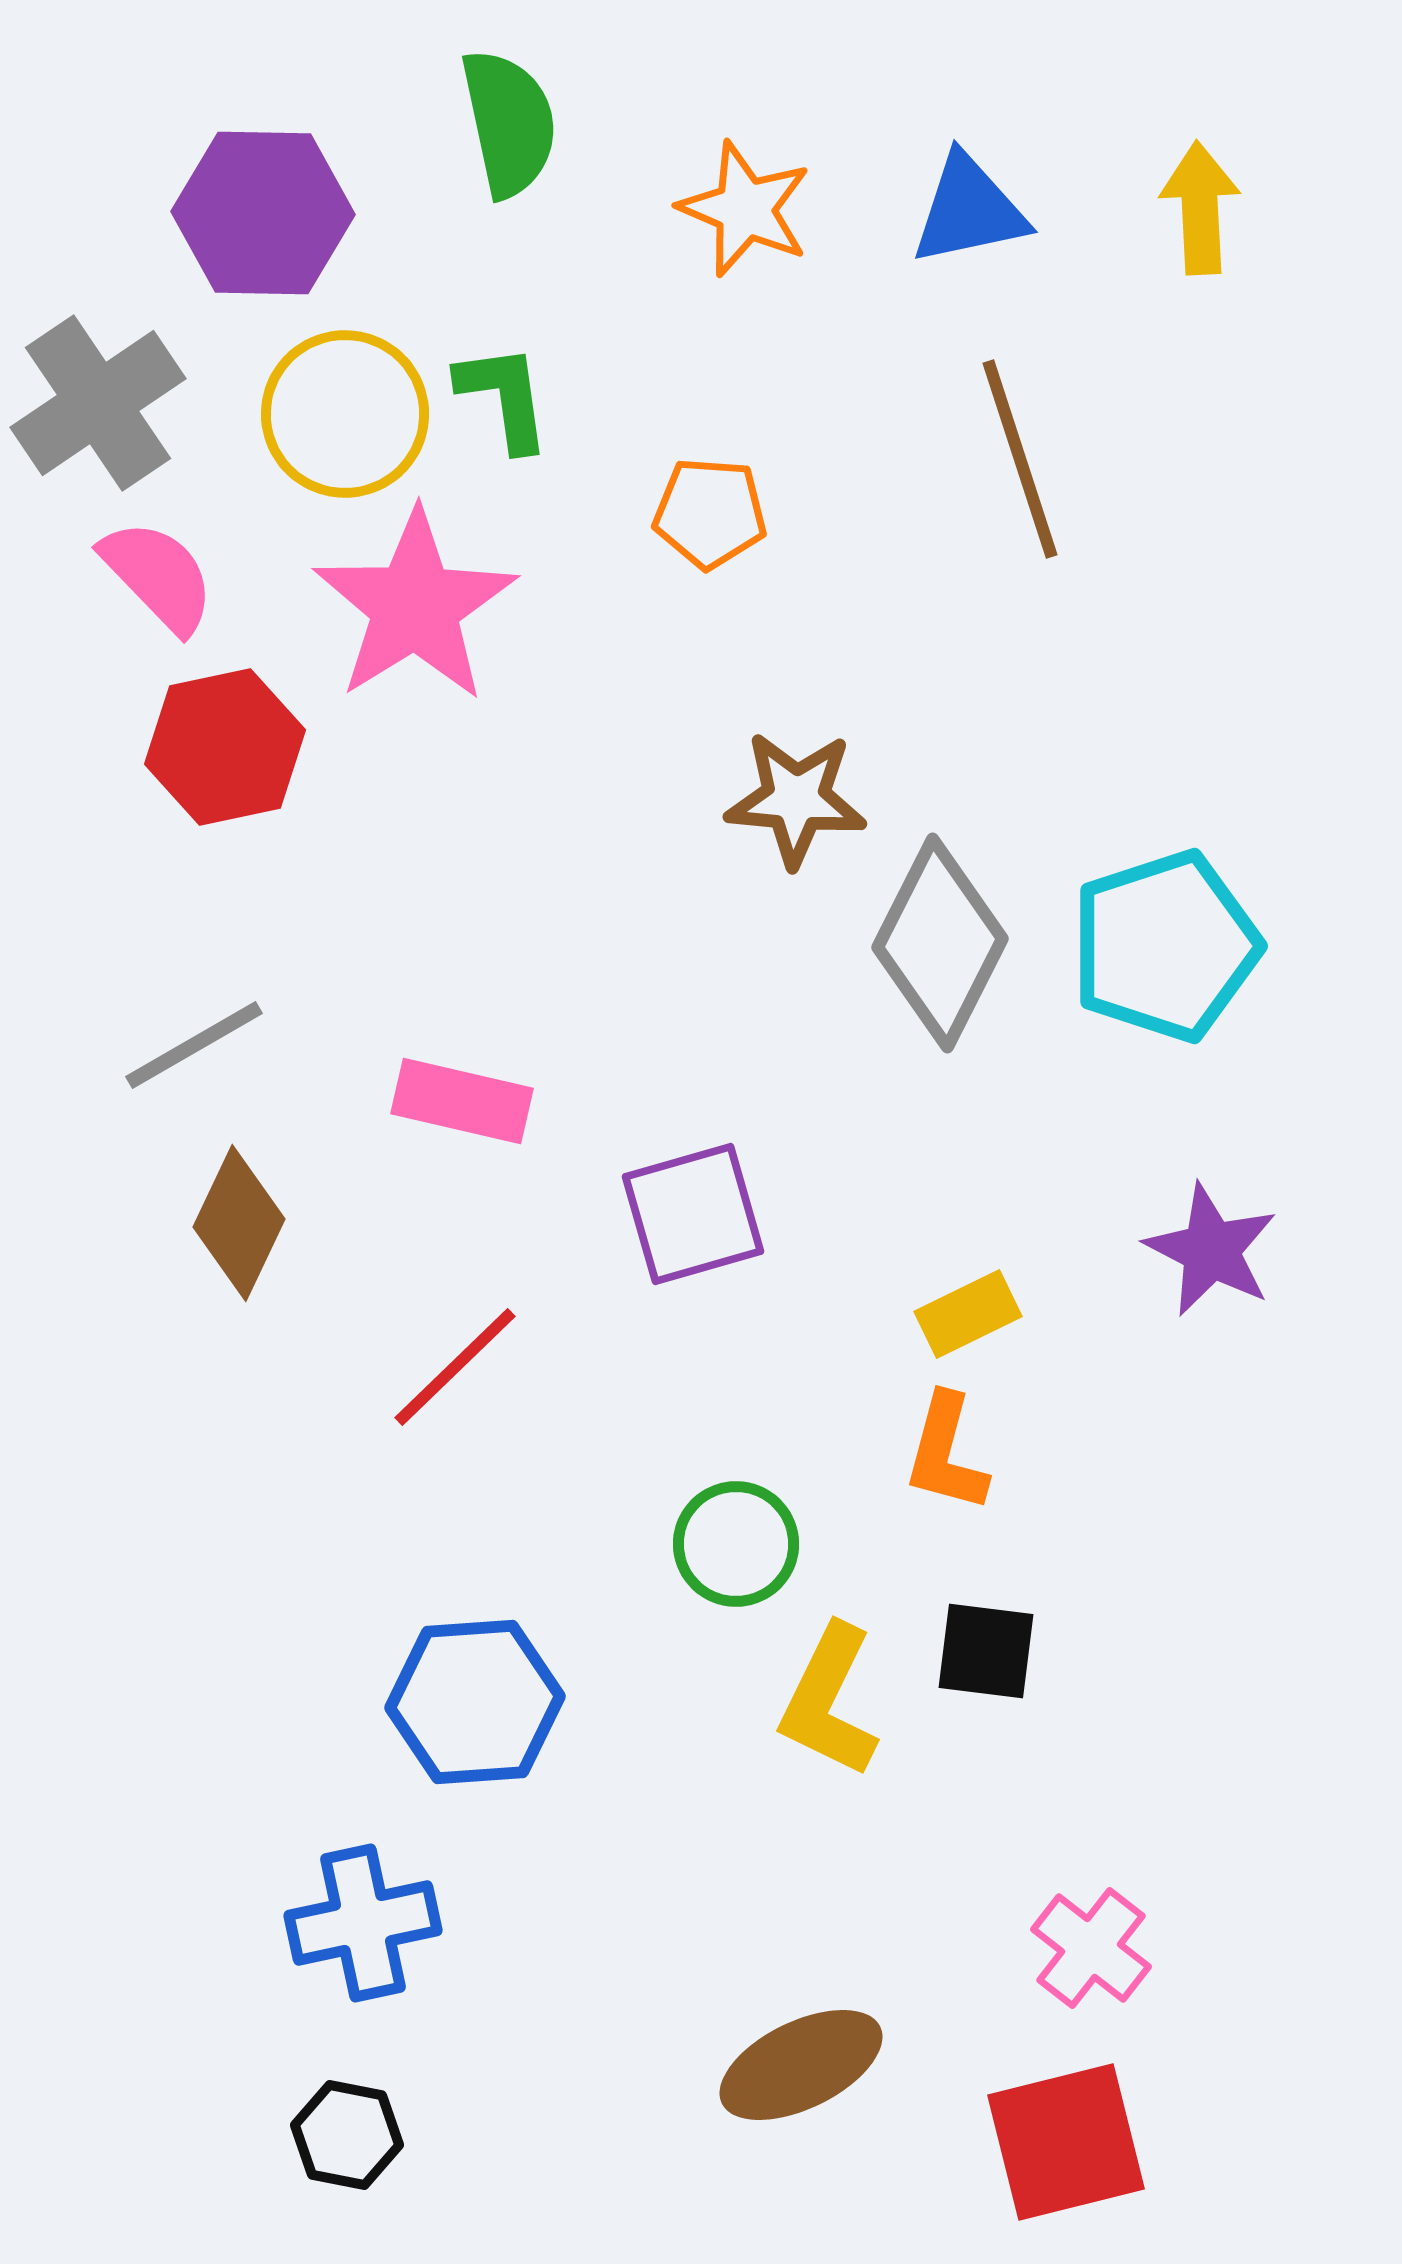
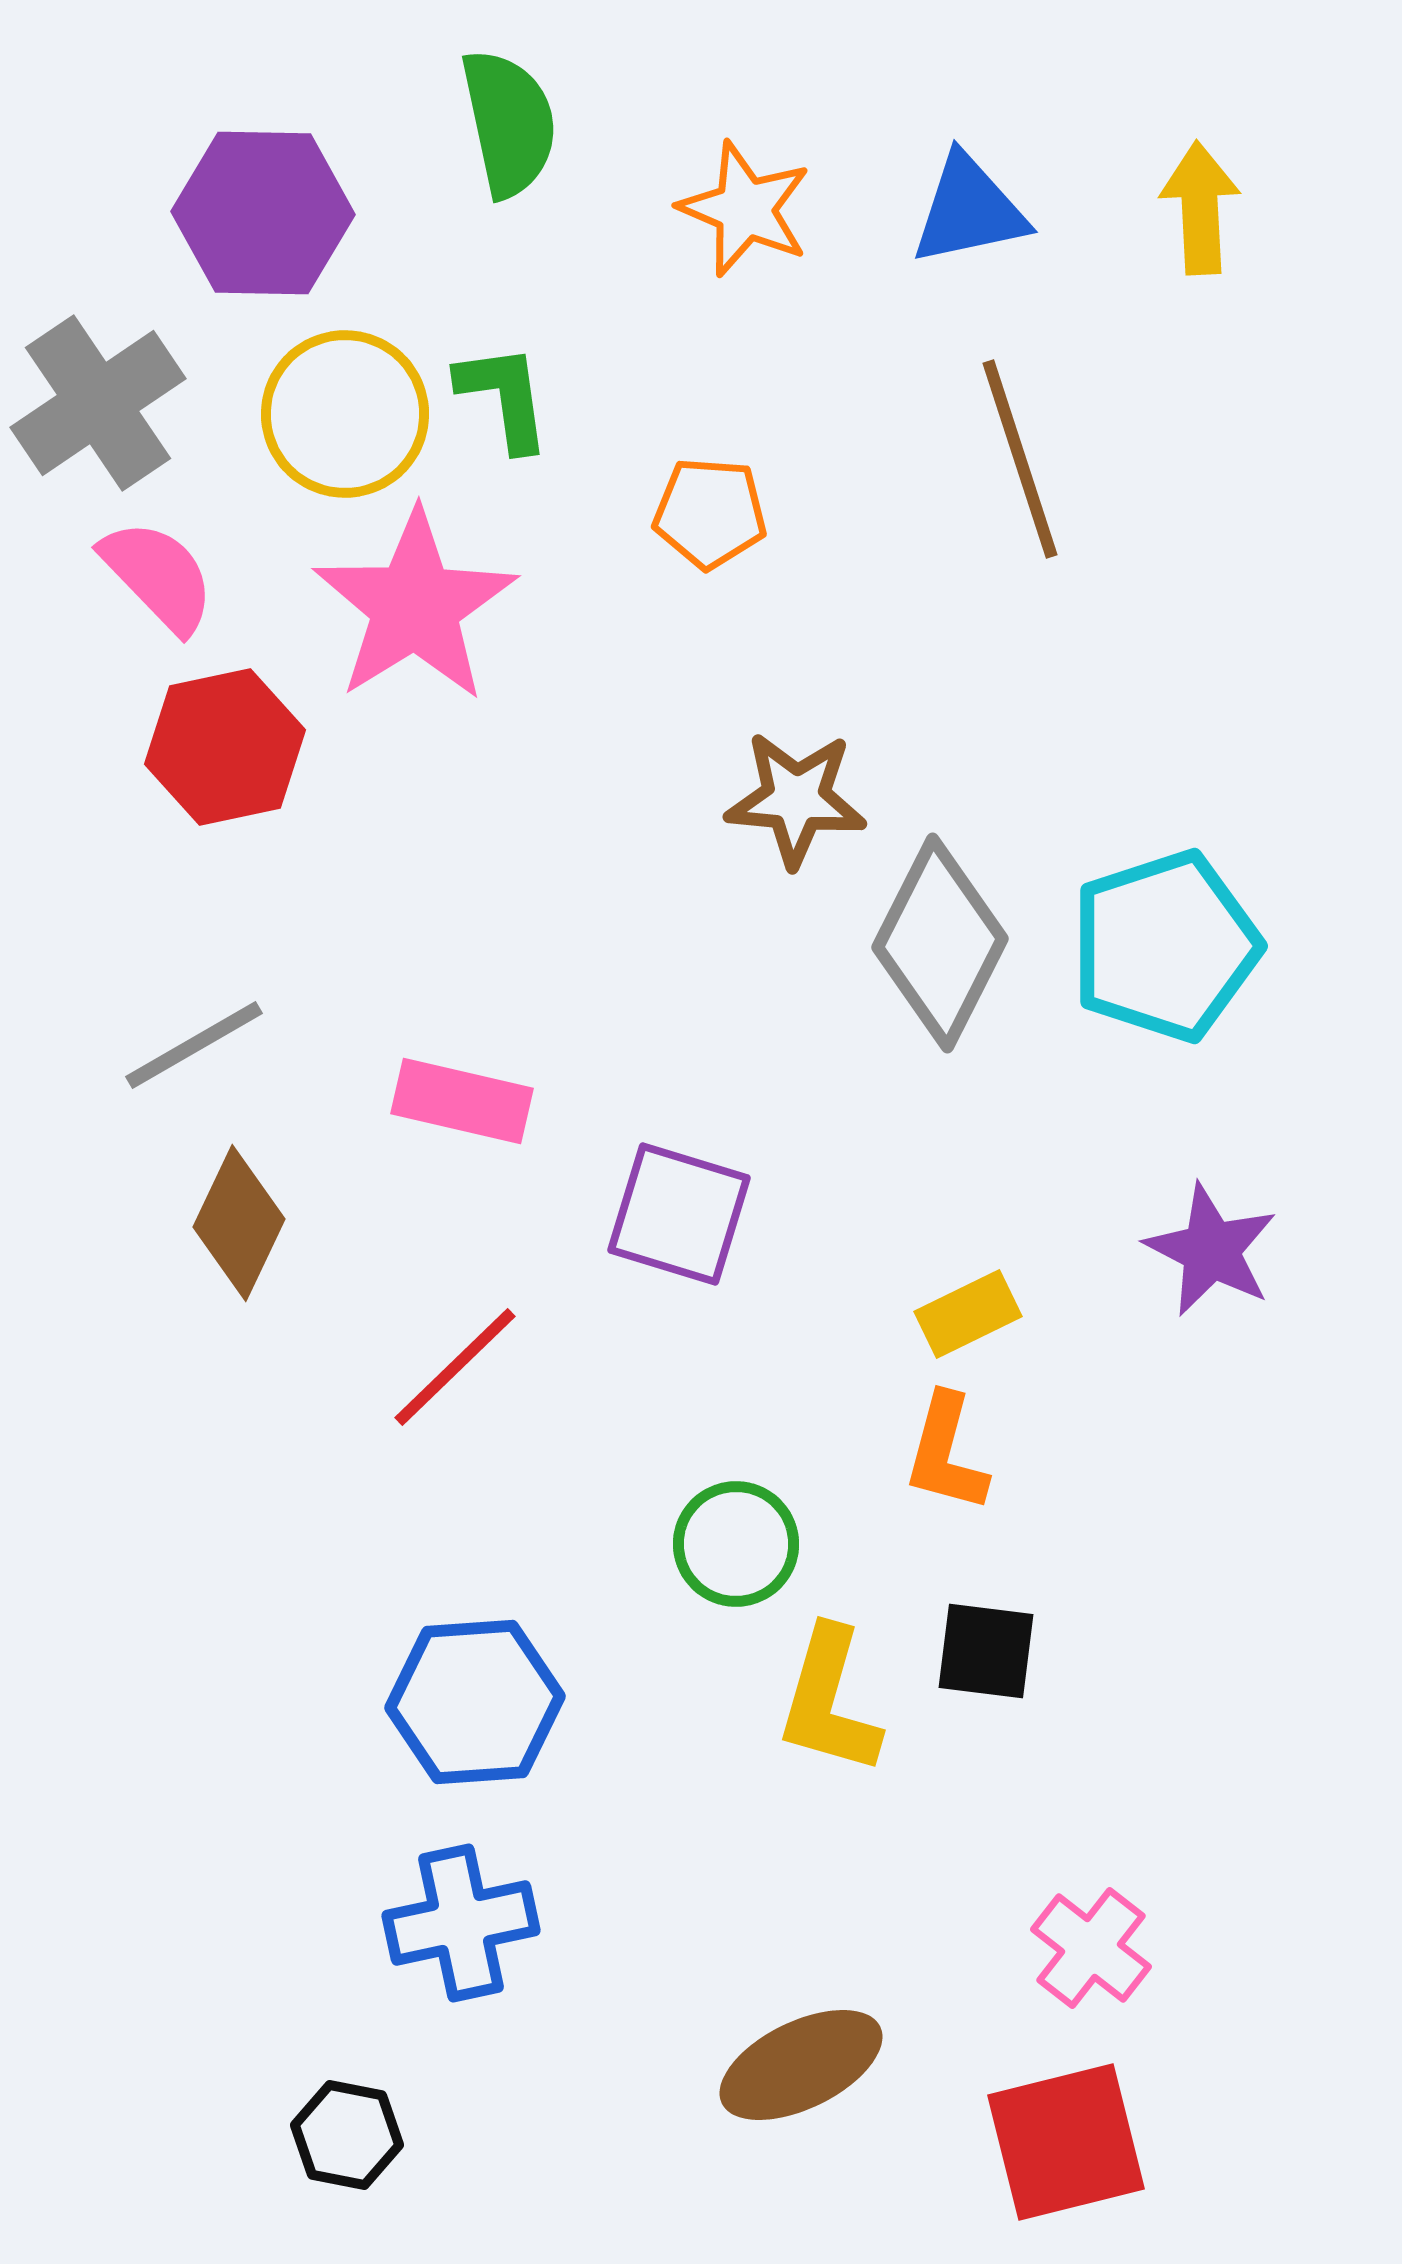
purple square: moved 14 px left; rotated 33 degrees clockwise
yellow L-shape: rotated 10 degrees counterclockwise
blue cross: moved 98 px right
